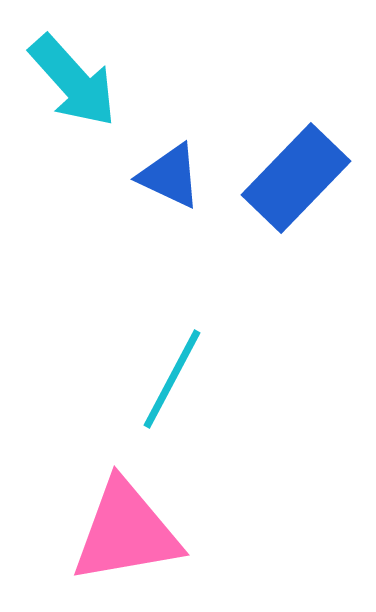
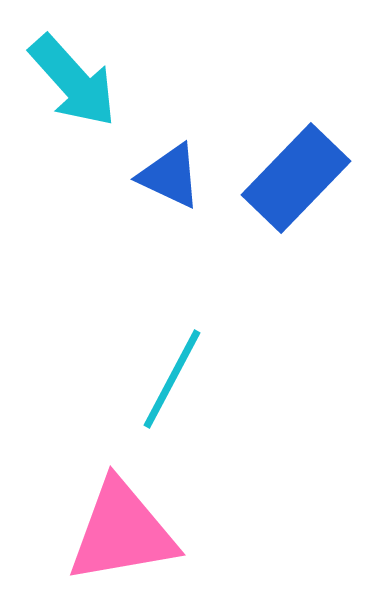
pink triangle: moved 4 px left
